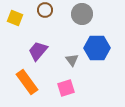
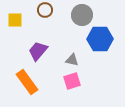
gray circle: moved 1 px down
yellow square: moved 2 px down; rotated 21 degrees counterclockwise
blue hexagon: moved 3 px right, 9 px up
gray triangle: rotated 40 degrees counterclockwise
pink square: moved 6 px right, 7 px up
